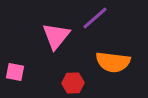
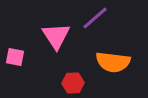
pink triangle: rotated 12 degrees counterclockwise
pink square: moved 15 px up
